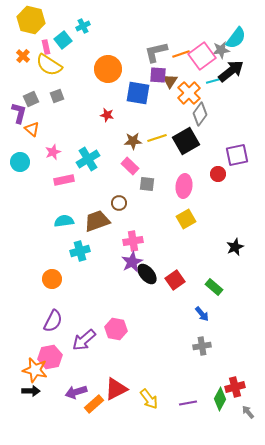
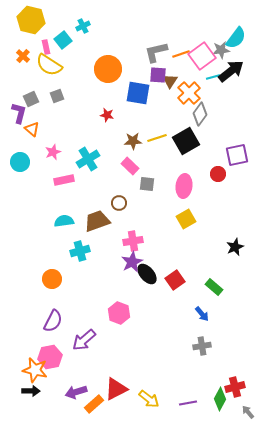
cyan line at (213, 81): moved 4 px up
pink hexagon at (116, 329): moved 3 px right, 16 px up; rotated 10 degrees clockwise
yellow arrow at (149, 399): rotated 15 degrees counterclockwise
